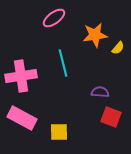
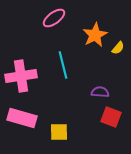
orange star: rotated 20 degrees counterclockwise
cyan line: moved 2 px down
pink rectangle: rotated 12 degrees counterclockwise
